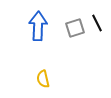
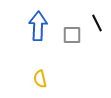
gray square: moved 3 px left, 7 px down; rotated 18 degrees clockwise
yellow semicircle: moved 3 px left
